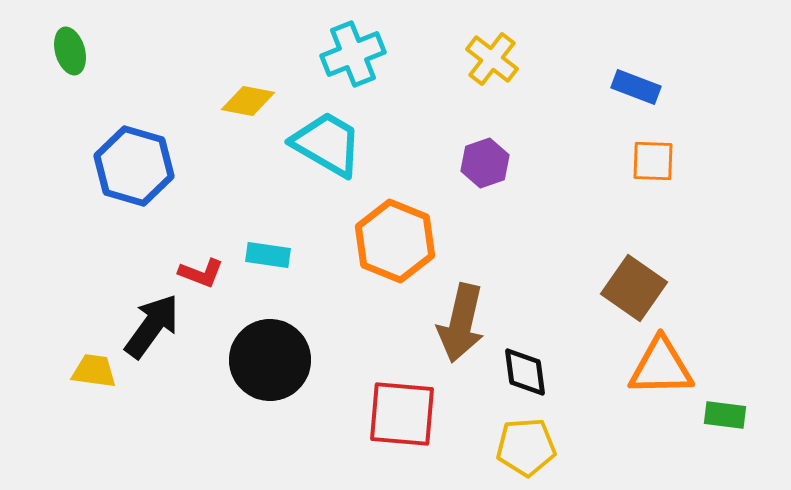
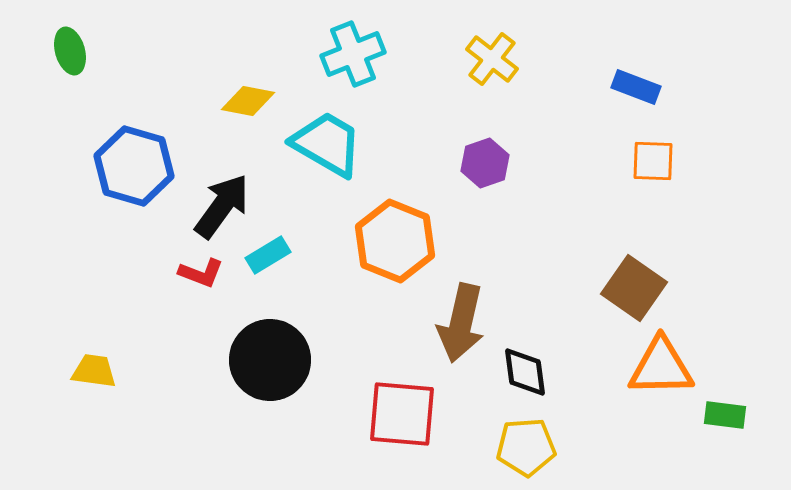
cyan rectangle: rotated 39 degrees counterclockwise
black arrow: moved 70 px right, 120 px up
